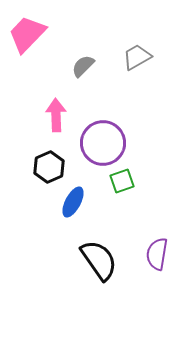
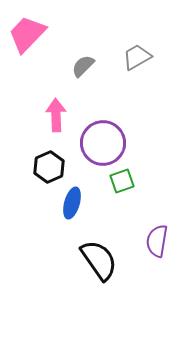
blue ellipse: moved 1 px left, 1 px down; rotated 12 degrees counterclockwise
purple semicircle: moved 13 px up
